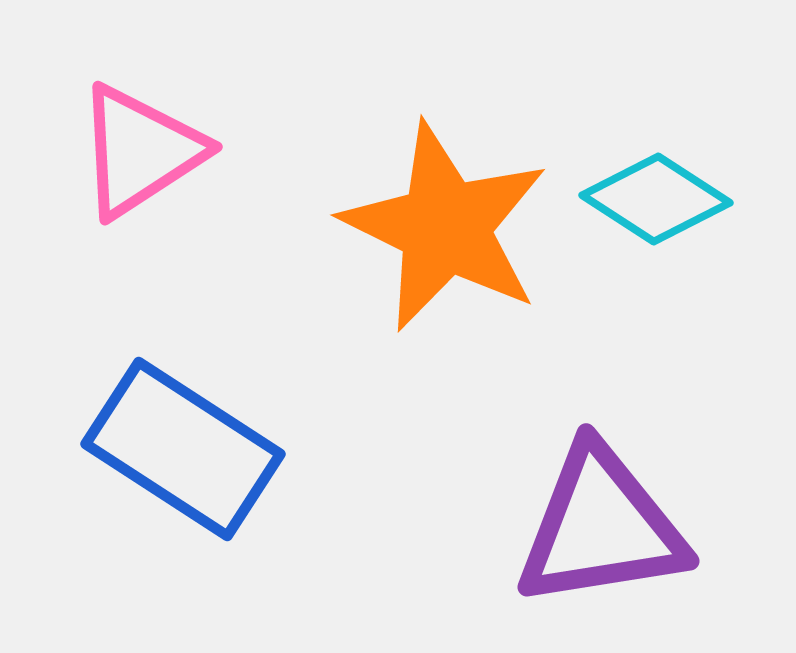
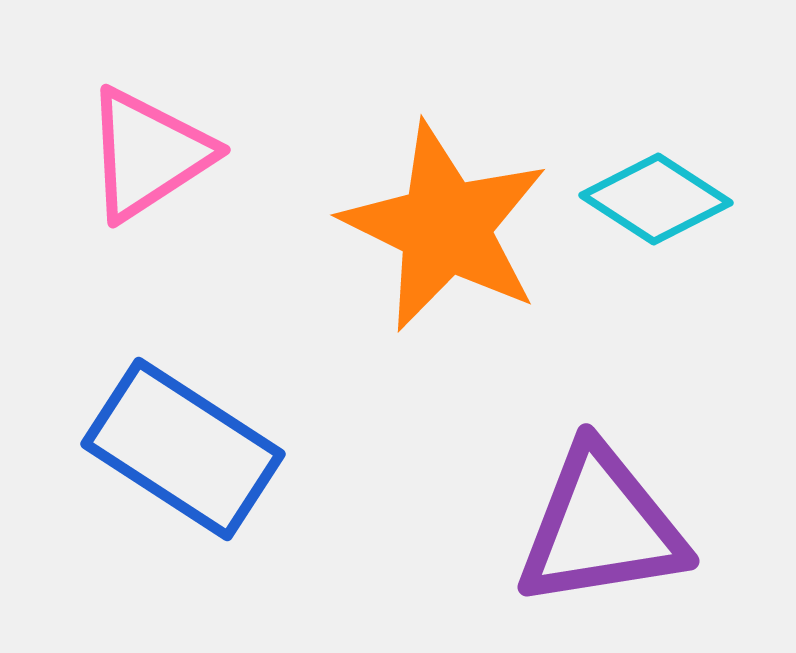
pink triangle: moved 8 px right, 3 px down
